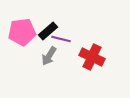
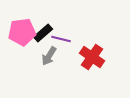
black rectangle: moved 5 px left, 2 px down
red cross: rotated 10 degrees clockwise
